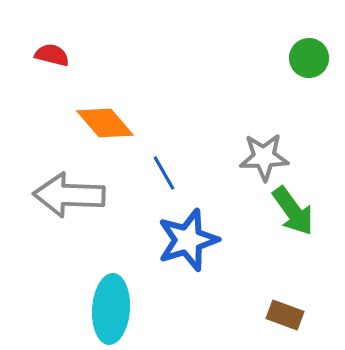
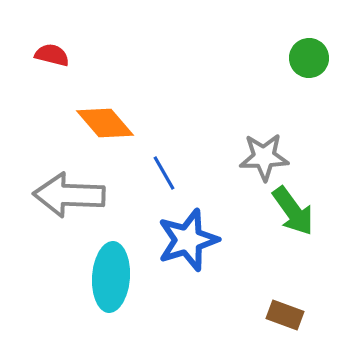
cyan ellipse: moved 32 px up
